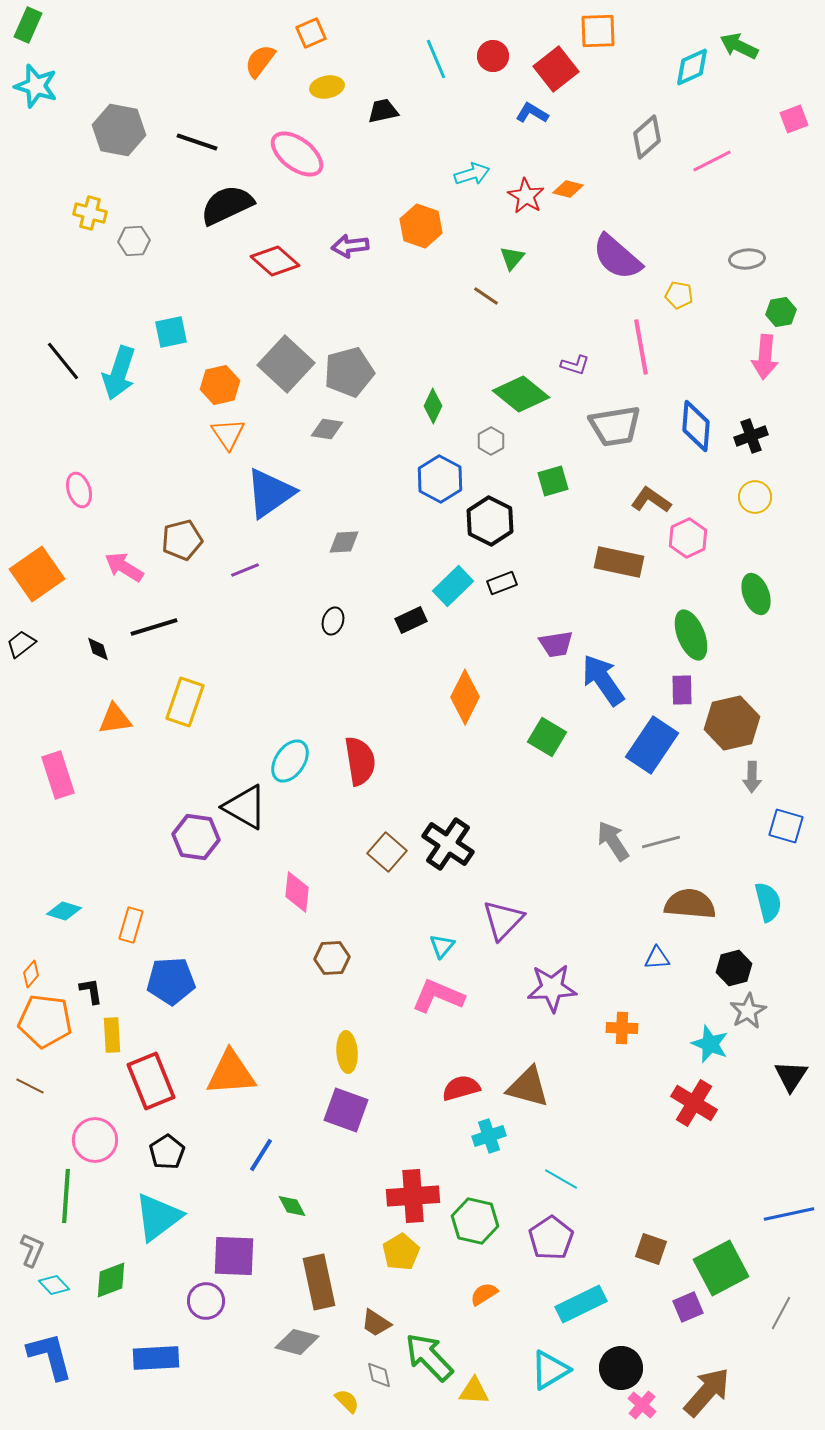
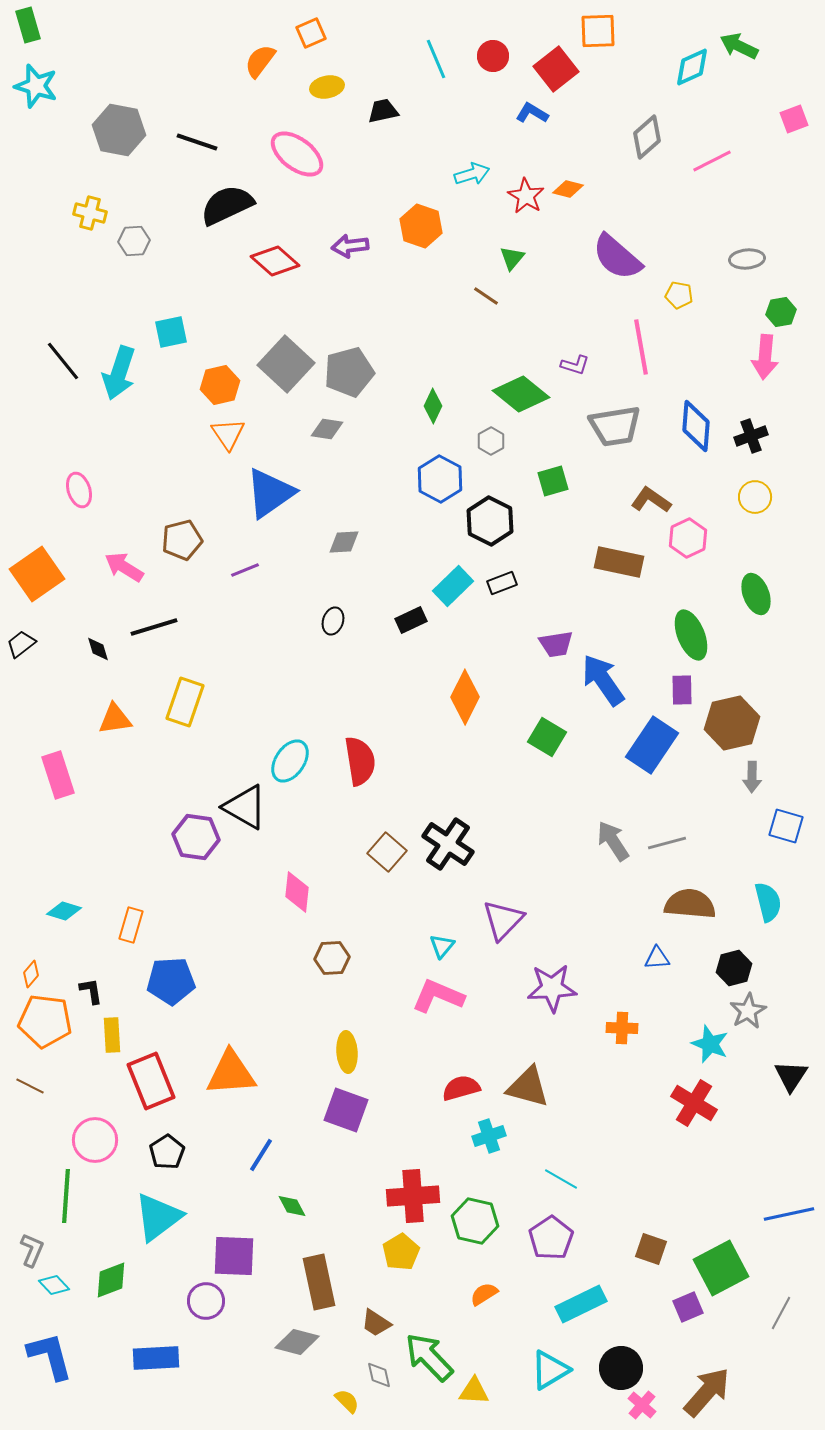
green rectangle at (28, 25): rotated 40 degrees counterclockwise
gray line at (661, 842): moved 6 px right, 1 px down
